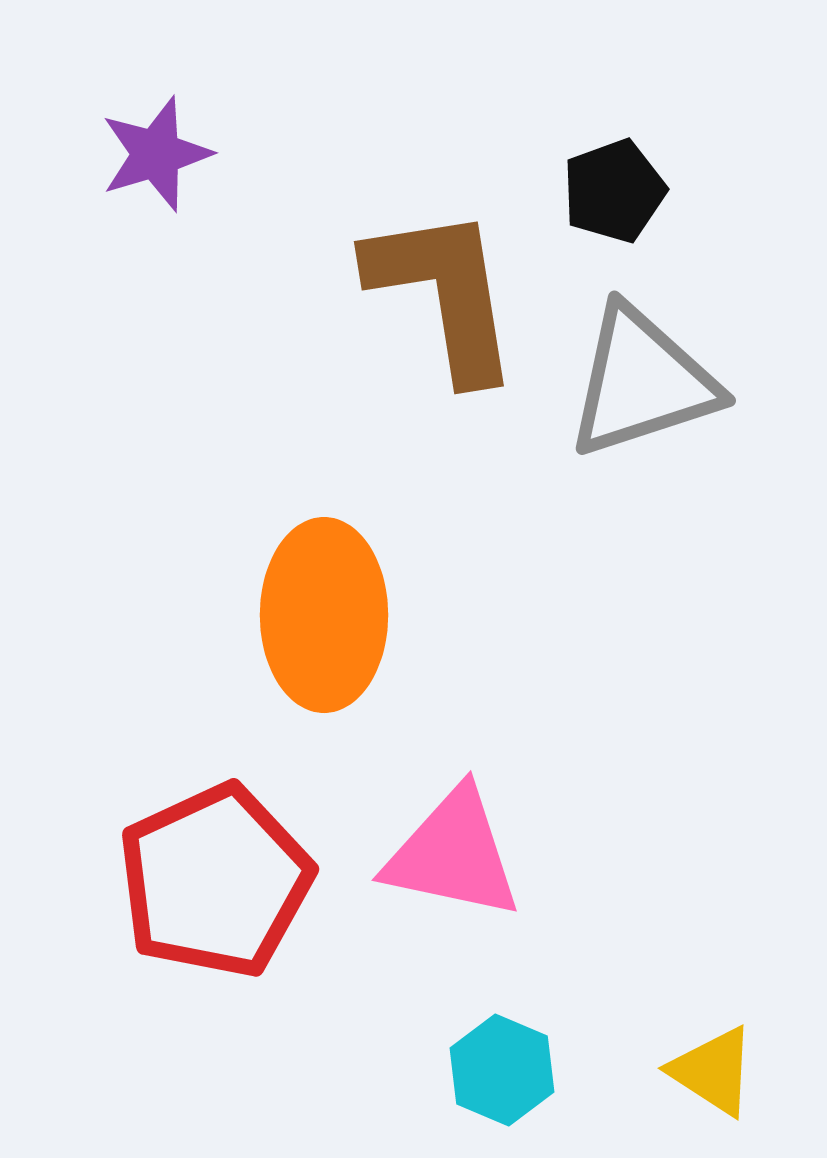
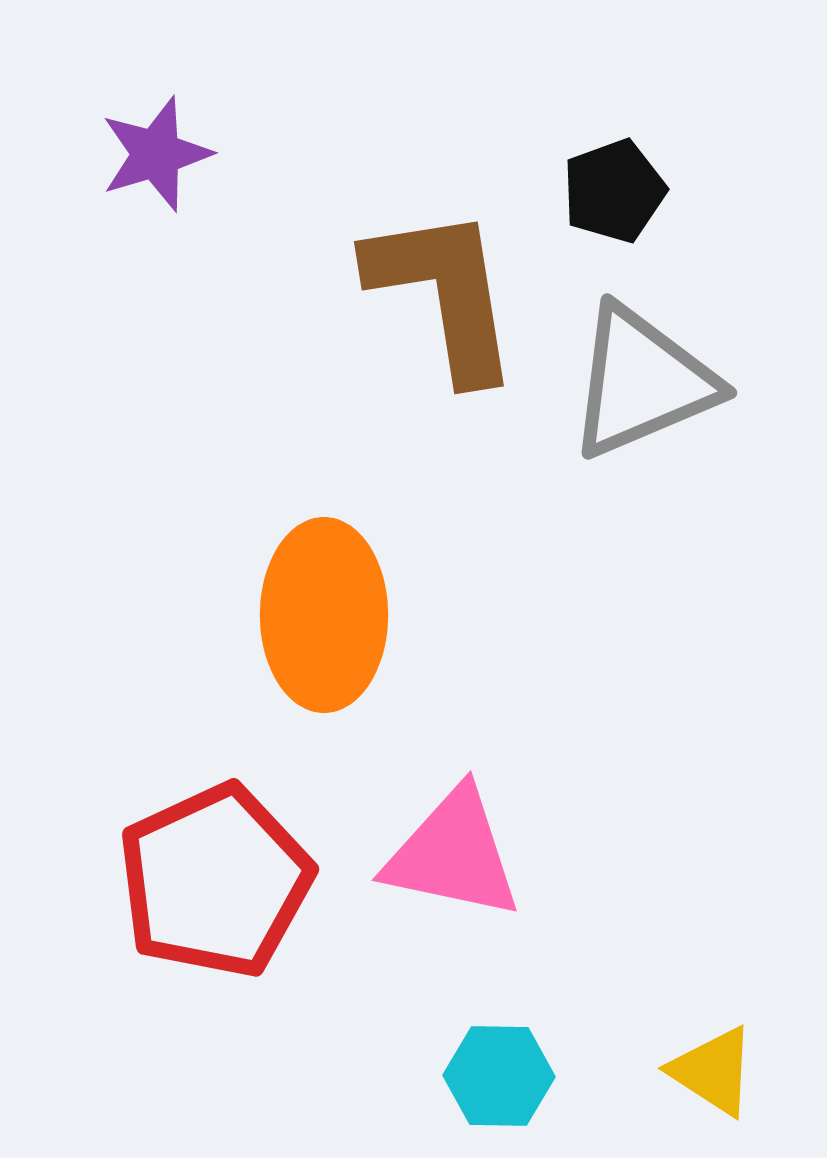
gray triangle: rotated 5 degrees counterclockwise
cyan hexagon: moved 3 px left, 6 px down; rotated 22 degrees counterclockwise
